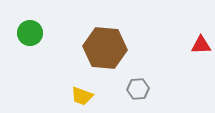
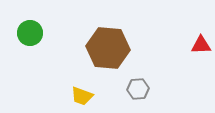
brown hexagon: moved 3 px right
